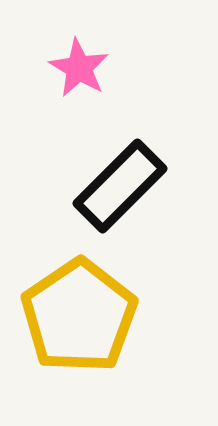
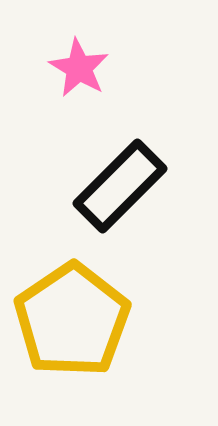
yellow pentagon: moved 7 px left, 4 px down
